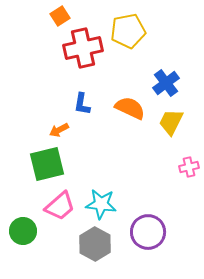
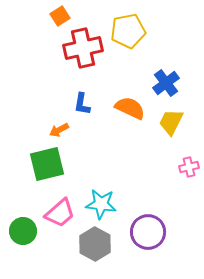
pink trapezoid: moved 7 px down
